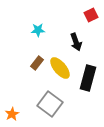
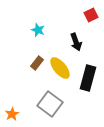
cyan star: rotated 24 degrees clockwise
